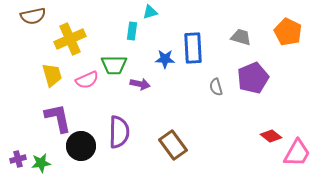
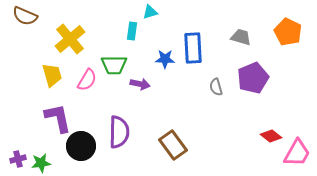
brown semicircle: moved 8 px left; rotated 35 degrees clockwise
yellow cross: rotated 16 degrees counterclockwise
pink semicircle: rotated 35 degrees counterclockwise
